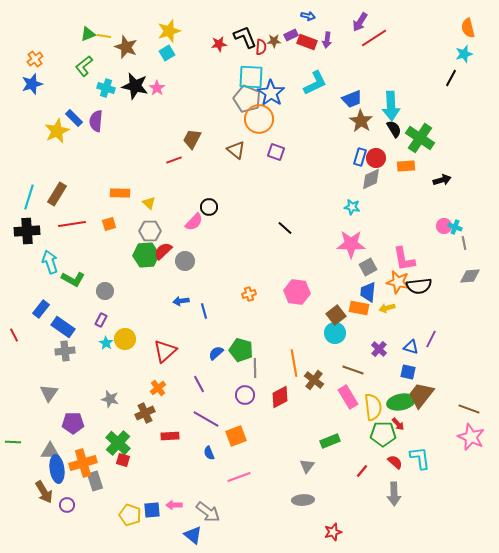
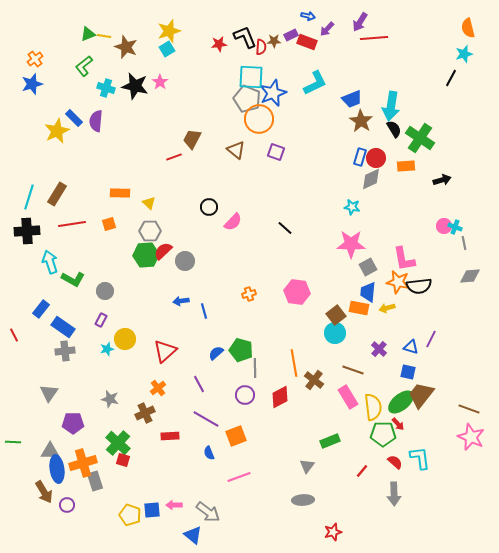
red line at (374, 38): rotated 28 degrees clockwise
purple arrow at (327, 40): moved 11 px up; rotated 35 degrees clockwise
cyan square at (167, 53): moved 4 px up
pink star at (157, 88): moved 3 px right, 6 px up
blue star at (271, 93): moved 2 px right; rotated 16 degrees clockwise
cyan arrow at (391, 106): rotated 12 degrees clockwise
red line at (174, 160): moved 3 px up
pink semicircle at (194, 222): moved 39 px right
cyan star at (106, 343): moved 1 px right, 6 px down; rotated 24 degrees clockwise
green ellipse at (401, 402): rotated 28 degrees counterclockwise
